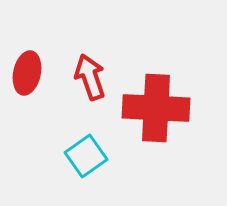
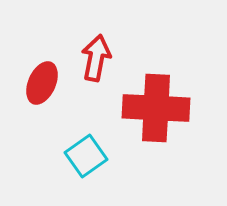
red ellipse: moved 15 px right, 10 px down; rotated 12 degrees clockwise
red arrow: moved 6 px right, 19 px up; rotated 30 degrees clockwise
